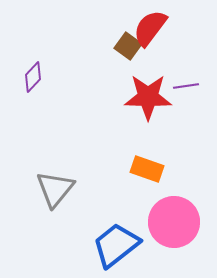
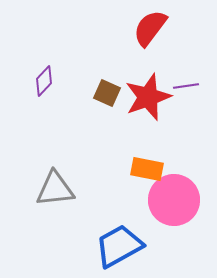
brown square: moved 21 px left, 47 px down; rotated 12 degrees counterclockwise
purple diamond: moved 11 px right, 4 px down
red star: rotated 21 degrees counterclockwise
orange rectangle: rotated 8 degrees counterclockwise
gray triangle: rotated 45 degrees clockwise
pink circle: moved 22 px up
blue trapezoid: moved 3 px right, 1 px down; rotated 9 degrees clockwise
